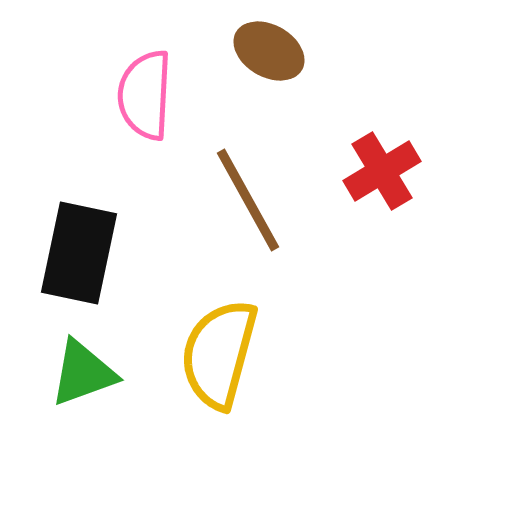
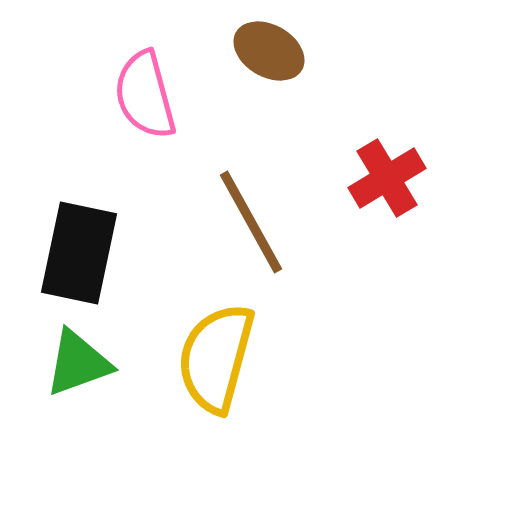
pink semicircle: rotated 18 degrees counterclockwise
red cross: moved 5 px right, 7 px down
brown line: moved 3 px right, 22 px down
yellow semicircle: moved 3 px left, 4 px down
green triangle: moved 5 px left, 10 px up
